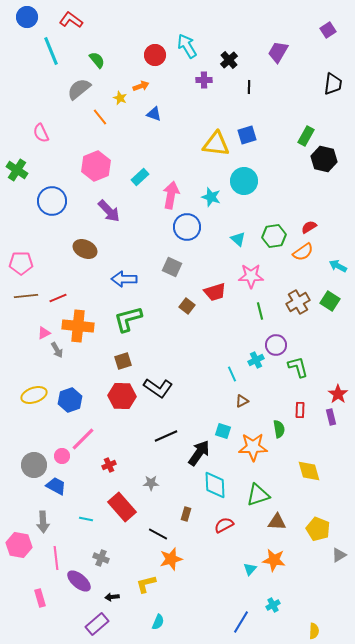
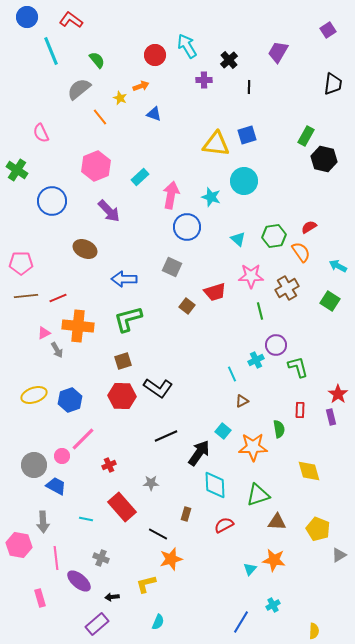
orange semicircle at (303, 252): moved 2 px left; rotated 90 degrees counterclockwise
brown cross at (298, 302): moved 11 px left, 14 px up
cyan square at (223, 431): rotated 21 degrees clockwise
